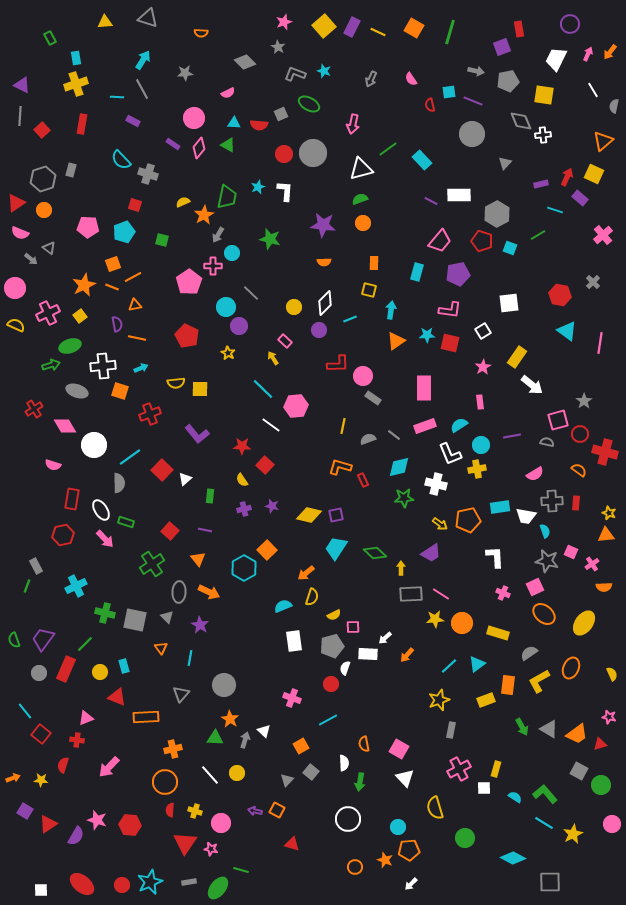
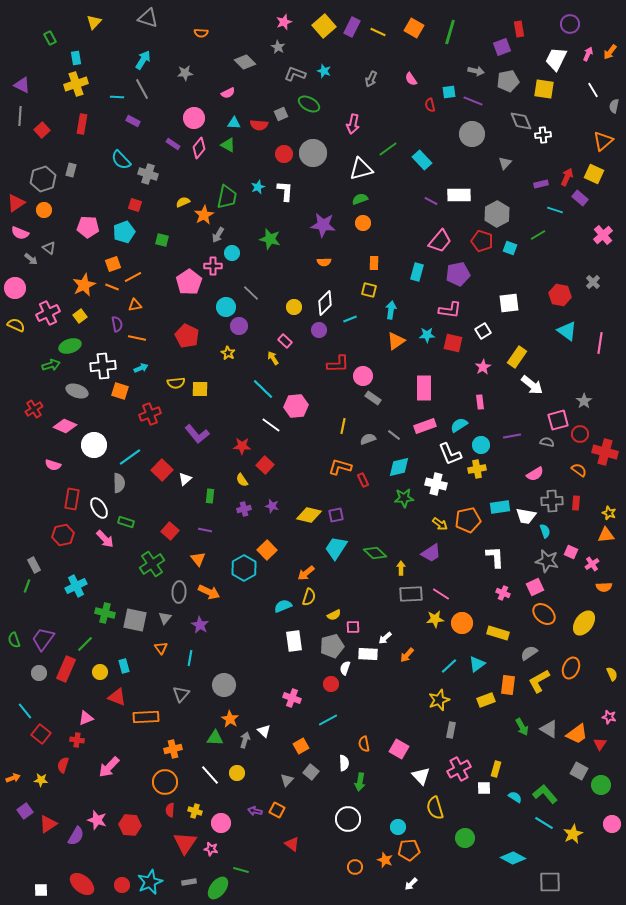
yellow triangle at (105, 22): moved 11 px left; rotated 42 degrees counterclockwise
yellow square at (544, 95): moved 6 px up
red square at (450, 343): moved 3 px right
pink diamond at (65, 426): rotated 35 degrees counterclockwise
white ellipse at (101, 510): moved 2 px left, 2 px up
gray rectangle at (36, 566): moved 2 px left, 1 px up
yellow semicircle at (312, 597): moved 3 px left
gray triangle at (167, 617): moved 2 px left, 1 px down; rotated 24 degrees clockwise
red triangle at (600, 744): rotated 40 degrees counterclockwise
white triangle at (405, 778): moved 16 px right, 2 px up
purple square at (25, 811): rotated 21 degrees clockwise
red triangle at (292, 844): rotated 21 degrees clockwise
